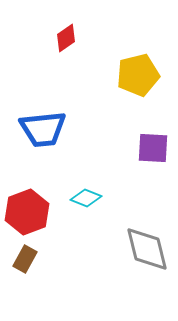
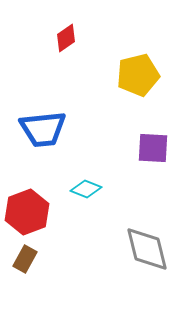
cyan diamond: moved 9 px up
